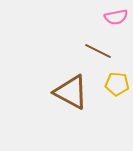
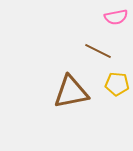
brown triangle: rotated 39 degrees counterclockwise
